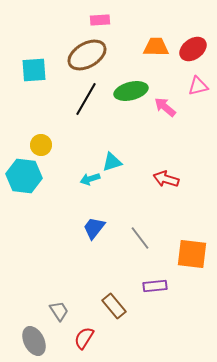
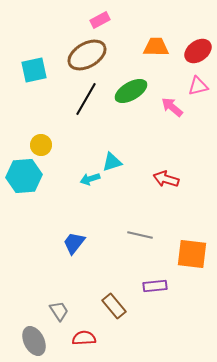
pink rectangle: rotated 24 degrees counterclockwise
red ellipse: moved 5 px right, 2 px down
cyan square: rotated 8 degrees counterclockwise
green ellipse: rotated 16 degrees counterclockwise
pink arrow: moved 7 px right
cyan hexagon: rotated 12 degrees counterclockwise
blue trapezoid: moved 20 px left, 15 px down
gray line: moved 3 px up; rotated 40 degrees counterclockwise
red semicircle: rotated 55 degrees clockwise
